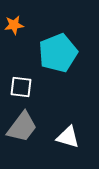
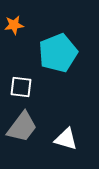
white triangle: moved 2 px left, 2 px down
